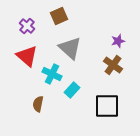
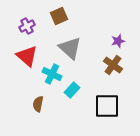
purple cross: rotated 21 degrees clockwise
